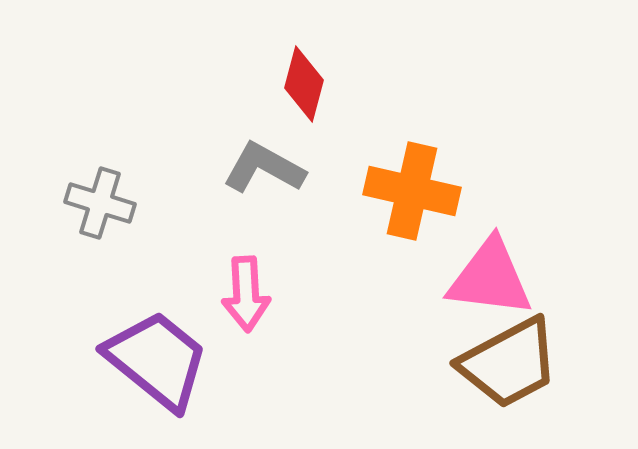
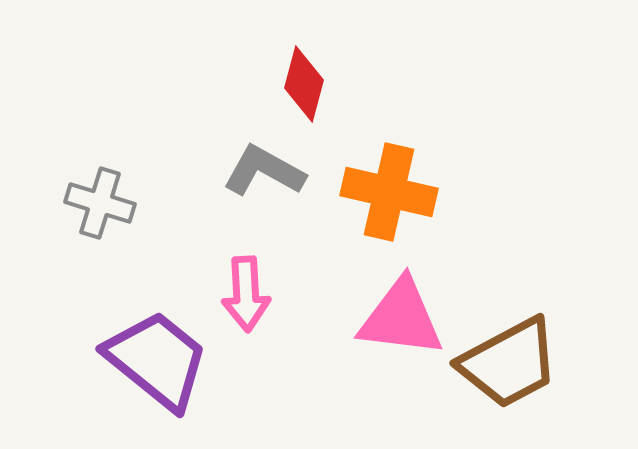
gray L-shape: moved 3 px down
orange cross: moved 23 px left, 1 px down
pink triangle: moved 89 px left, 40 px down
